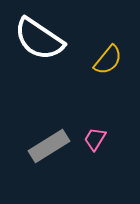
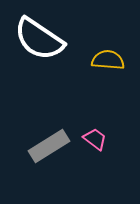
yellow semicircle: rotated 124 degrees counterclockwise
pink trapezoid: rotated 95 degrees clockwise
